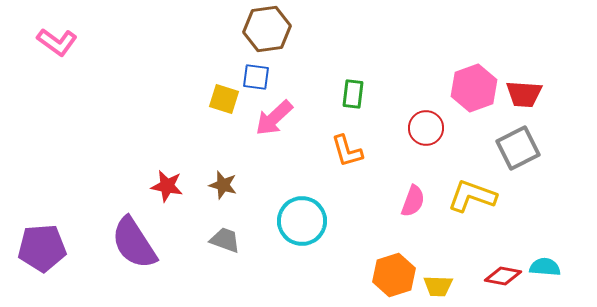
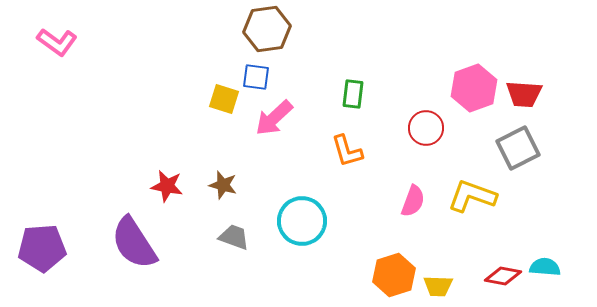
gray trapezoid: moved 9 px right, 3 px up
